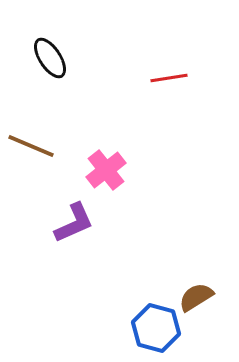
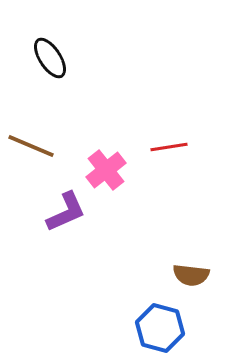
red line: moved 69 px down
purple L-shape: moved 8 px left, 11 px up
brown semicircle: moved 5 px left, 22 px up; rotated 141 degrees counterclockwise
blue hexagon: moved 4 px right
